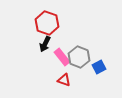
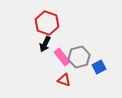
gray hexagon: rotated 25 degrees clockwise
